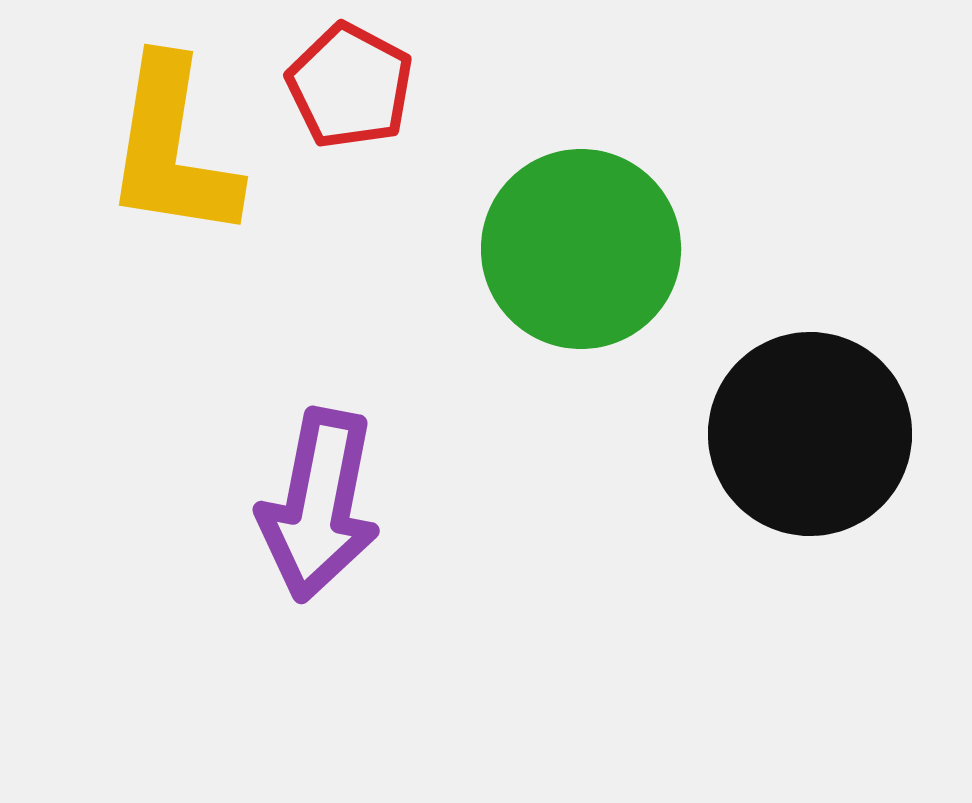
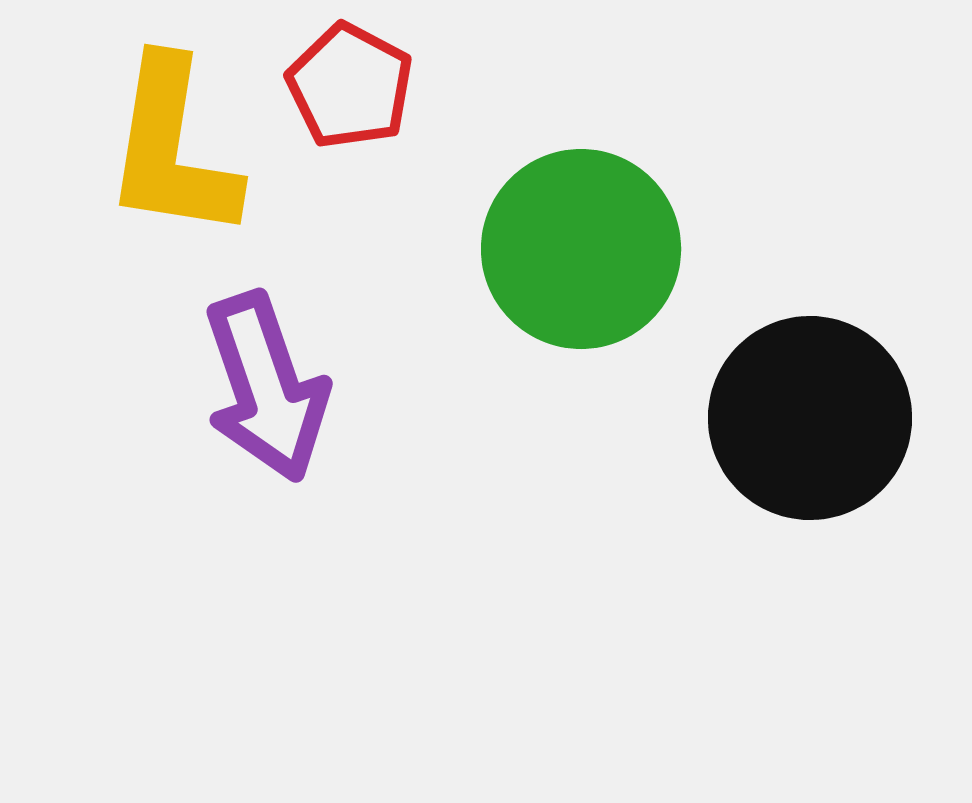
black circle: moved 16 px up
purple arrow: moved 53 px left, 118 px up; rotated 30 degrees counterclockwise
